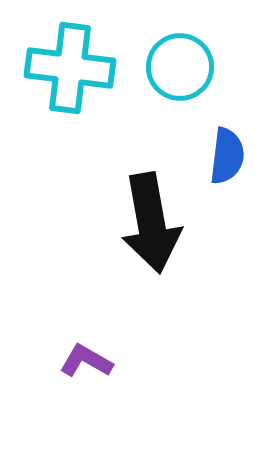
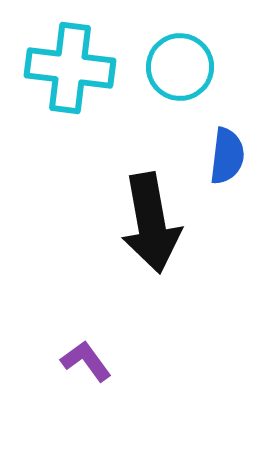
purple L-shape: rotated 24 degrees clockwise
